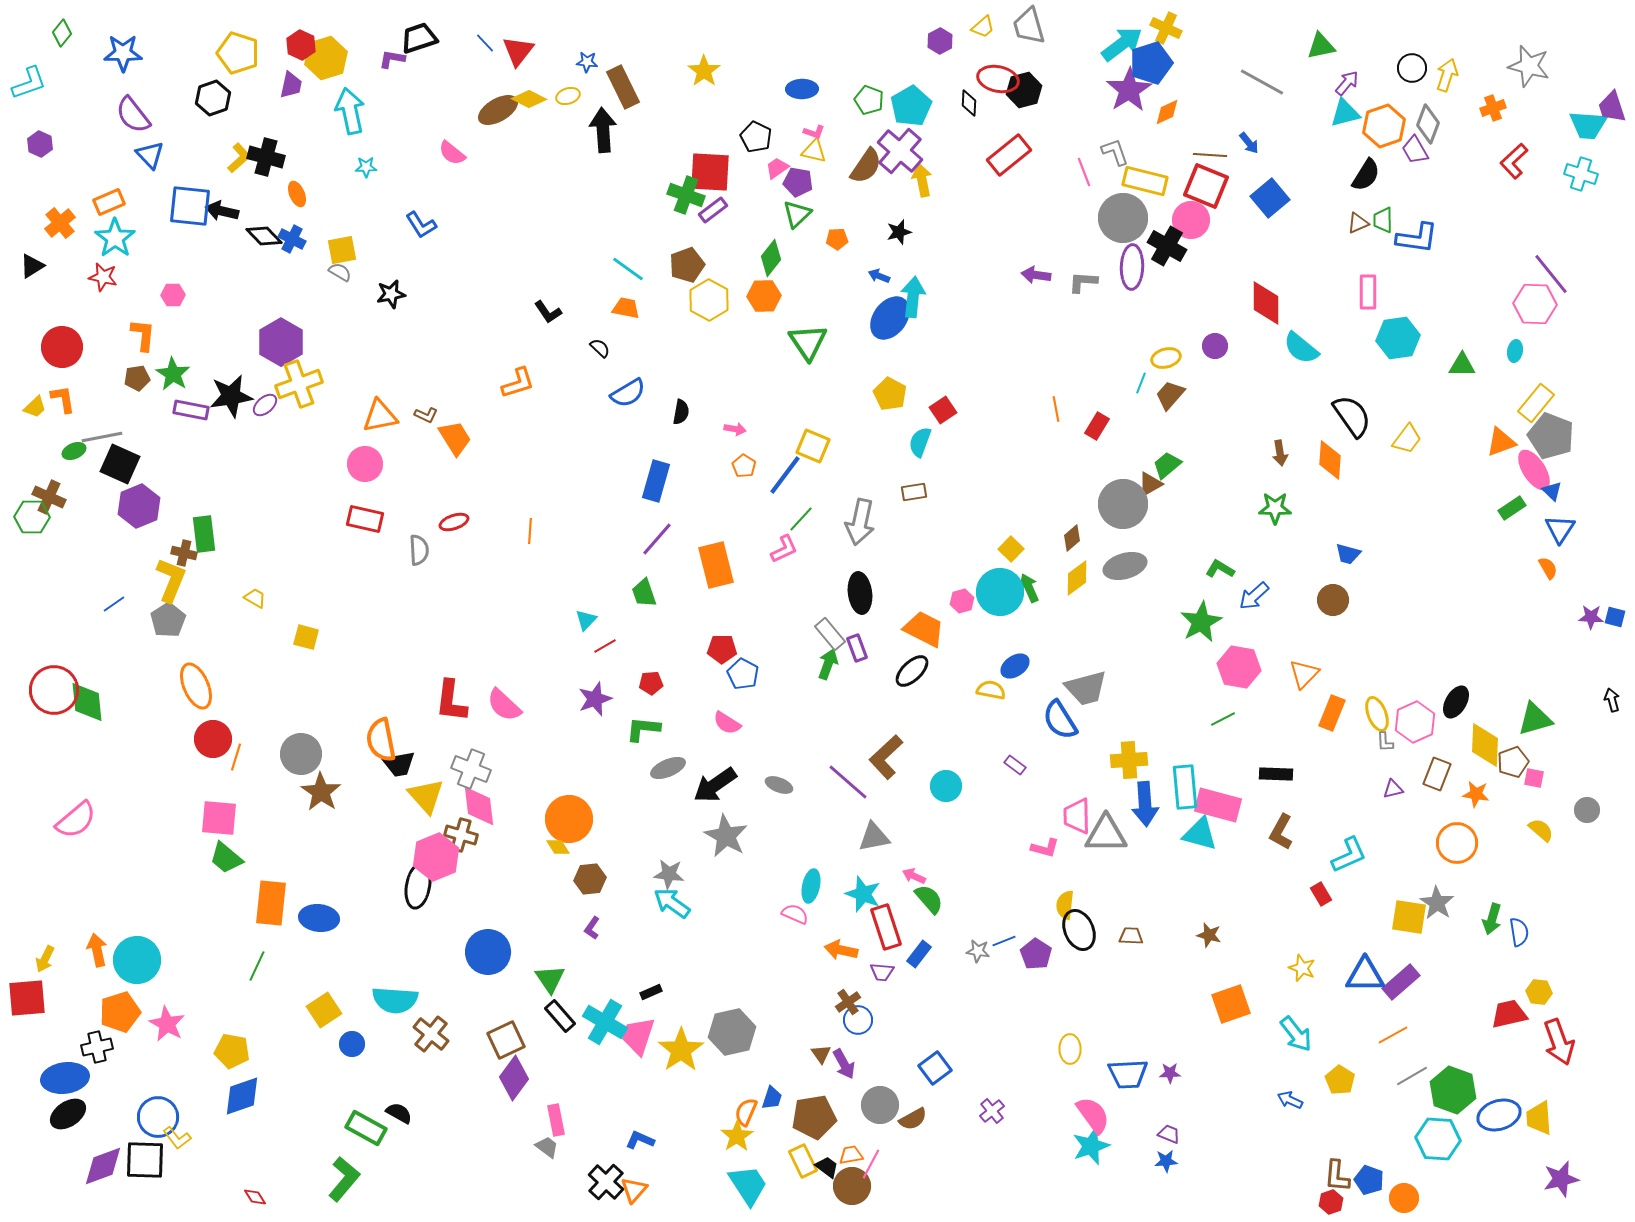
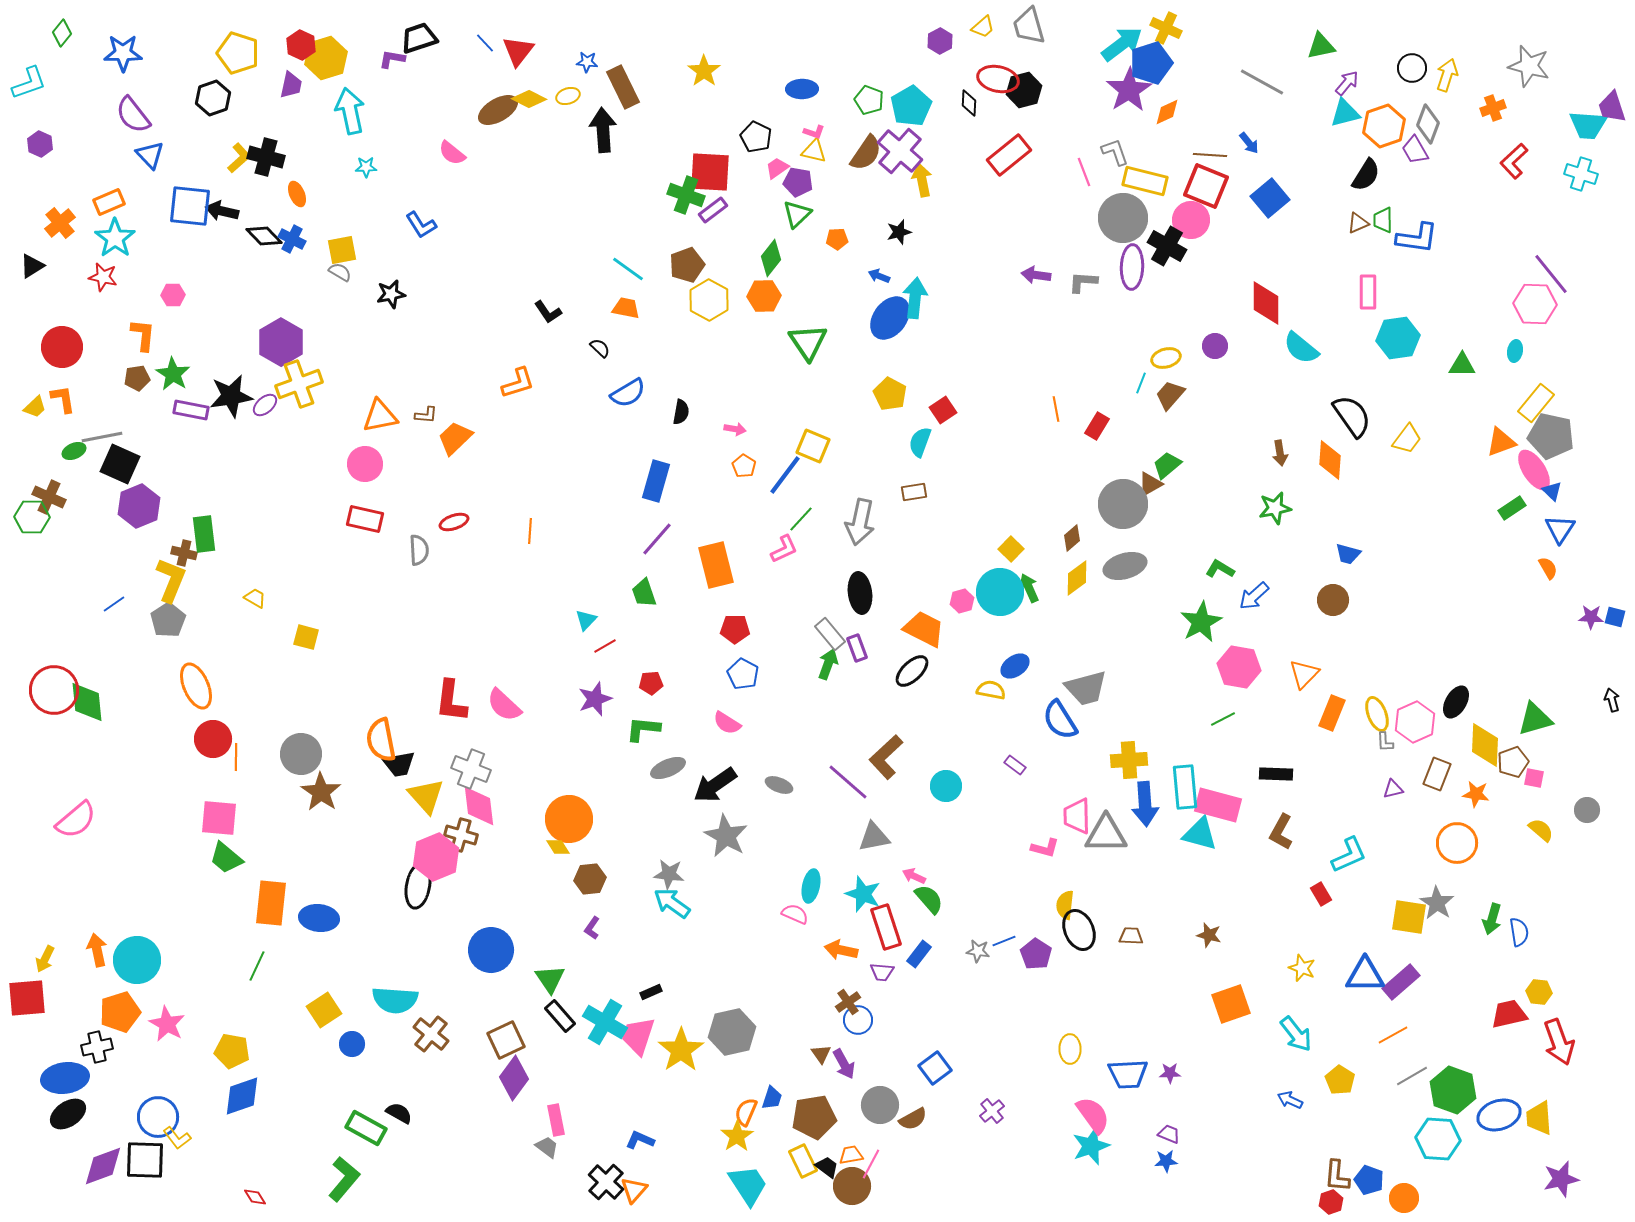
brown semicircle at (866, 166): moved 13 px up
cyan arrow at (913, 297): moved 2 px right, 1 px down
brown L-shape at (426, 415): rotated 20 degrees counterclockwise
gray pentagon at (1551, 436): rotated 9 degrees counterclockwise
orange trapezoid at (455, 438): rotated 102 degrees counterclockwise
green star at (1275, 508): rotated 12 degrees counterclockwise
red pentagon at (722, 649): moved 13 px right, 20 px up
orange line at (236, 757): rotated 16 degrees counterclockwise
blue circle at (488, 952): moved 3 px right, 2 px up
